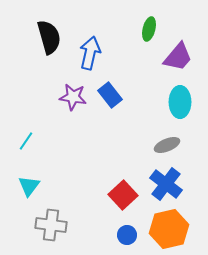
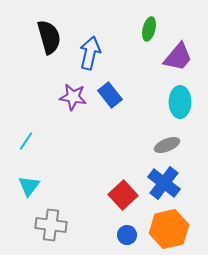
blue cross: moved 2 px left, 1 px up
